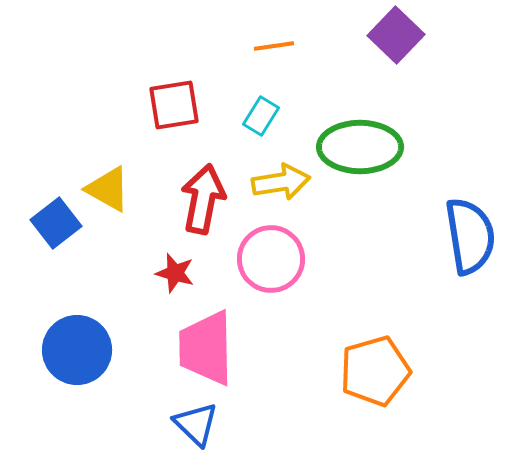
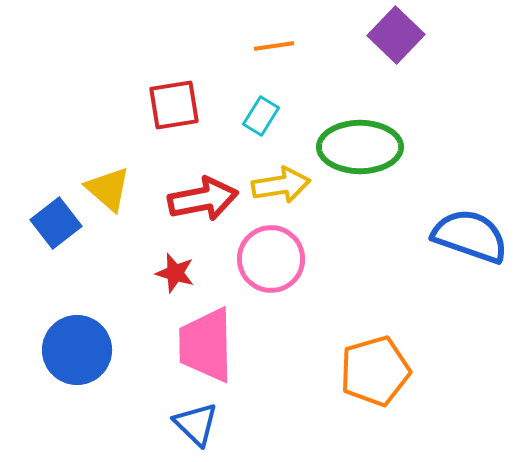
yellow arrow: moved 3 px down
yellow triangle: rotated 12 degrees clockwise
red arrow: rotated 68 degrees clockwise
blue semicircle: rotated 62 degrees counterclockwise
pink trapezoid: moved 3 px up
